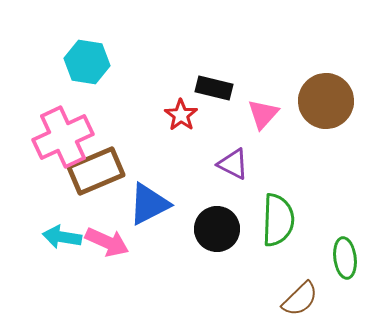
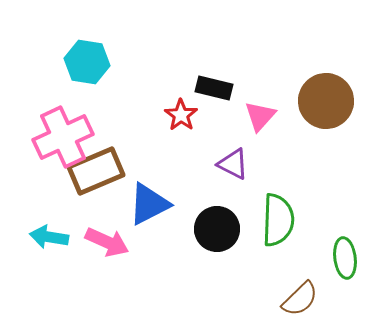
pink triangle: moved 3 px left, 2 px down
cyan arrow: moved 13 px left
